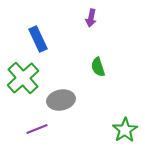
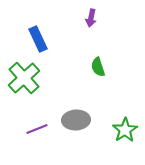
green cross: moved 1 px right
gray ellipse: moved 15 px right, 20 px down; rotated 8 degrees clockwise
